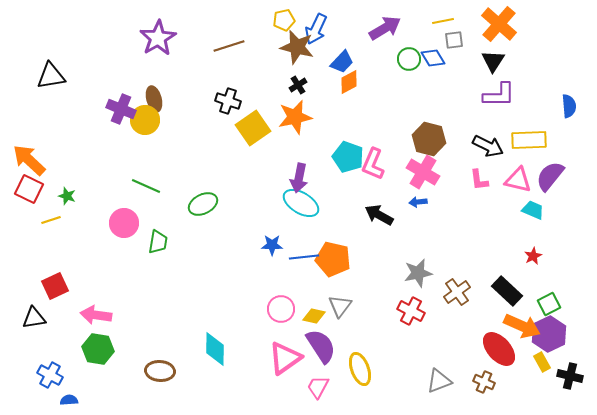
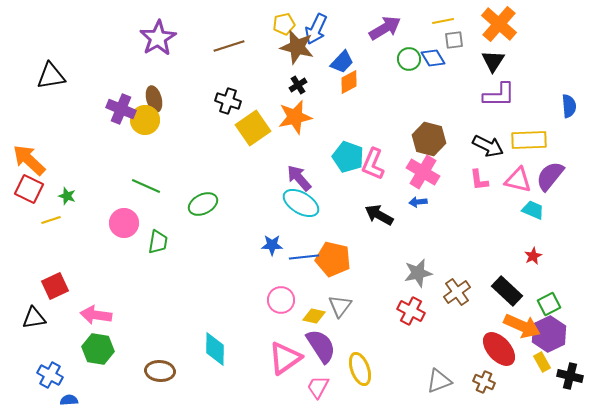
yellow pentagon at (284, 20): moved 4 px down
purple arrow at (299, 178): rotated 128 degrees clockwise
pink circle at (281, 309): moved 9 px up
